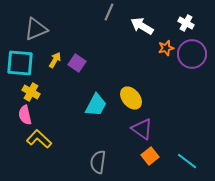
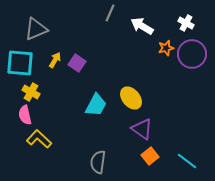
gray line: moved 1 px right, 1 px down
